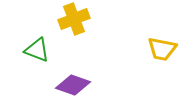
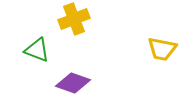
purple diamond: moved 2 px up
